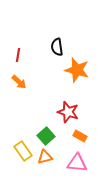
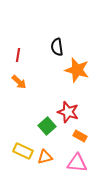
green square: moved 1 px right, 10 px up
yellow rectangle: rotated 30 degrees counterclockwise
